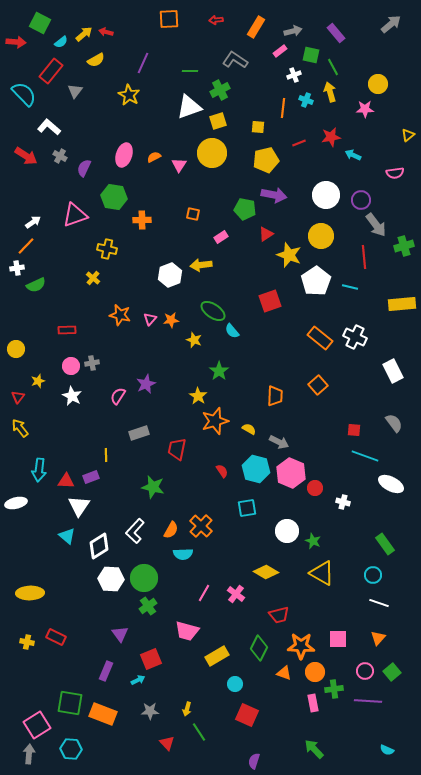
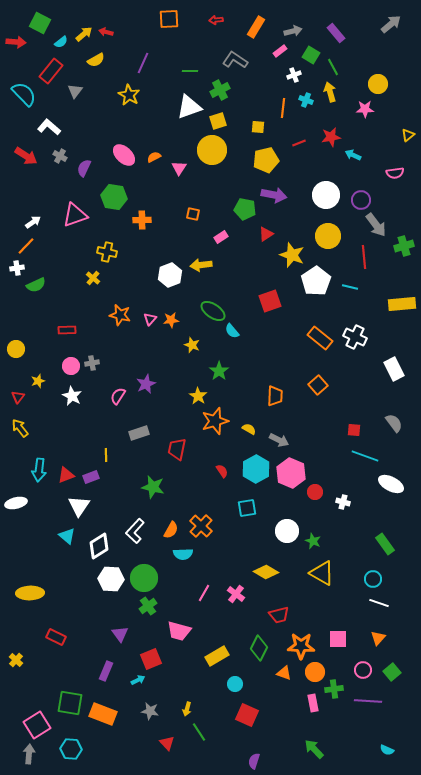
green square at (311, 55): rotated 18 degrees clockwise
yellow circle at (212, 153): moved 3 px up
pink ellipse at (124, 155): rotated 65 degrees counterclockwise
pink triangle at (179, 165): moved 3 px down
yellow circle at (321, 236): moved 7 px right
yellow cross at (107, 249): moved 3 px down
yellow star at (289, 255): moved 3 px right
yellow star at (194, 340): moved 2 px left, 5 px down
white rectangle at (393, 371): moved 1 px right, 2 px up
gray arrow at (279, 442): moved 2 px up
cyan hexagon at (256, 469): rotated 16 degrees clockwise
red triangle at (66, 481): moved 6 px up; rotated 24 degrees counterclockwise
red circle at (315, 488): moved 4 px down
cyan circle at (373, 575): moved 4 px down
pink trapezoid at (187, 631): moved 8 px left
yellow cross at (27, 642): moved 11 px left, 18 px down; rotated 32 degrees clockwise
pink circle at (365, 671): moved 2 px left, 1 px up
gray star at (150, 711): rotated 12 degrees clockwise
